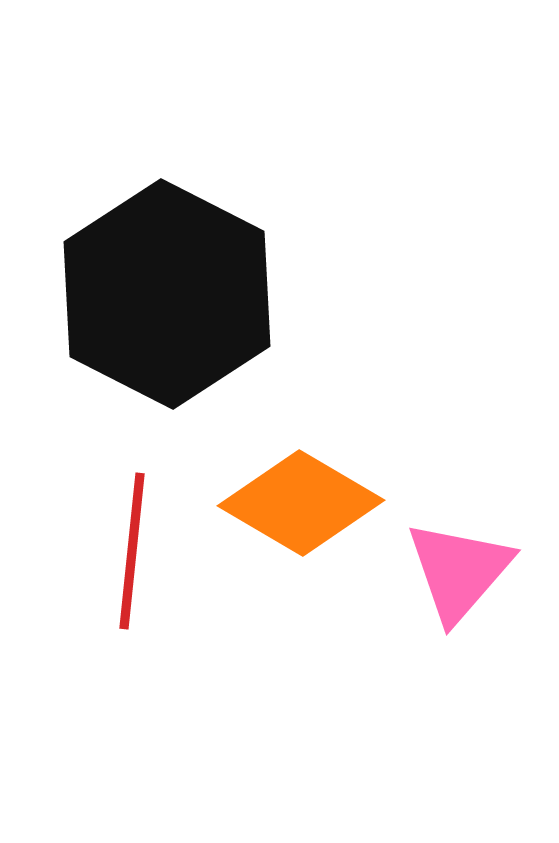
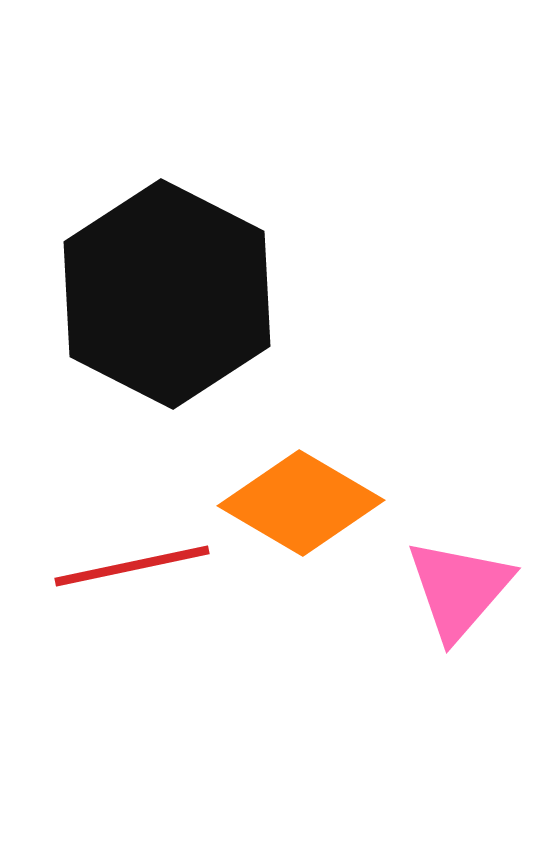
red line: moved 15 px down; rotated 72 degrees clockwise
pink triangle: moved 18 px down
